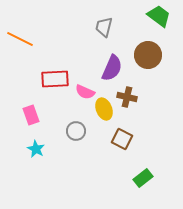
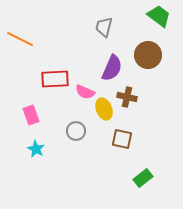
brown square: rotated 15 degrees counterclockwise
